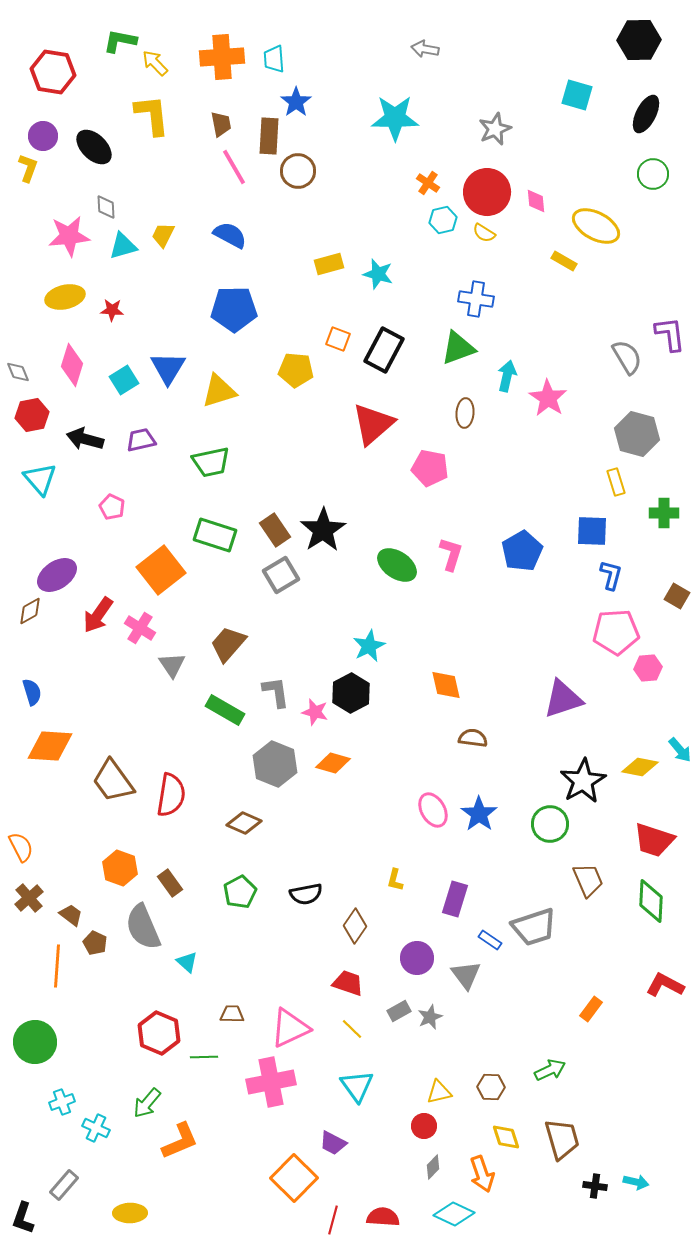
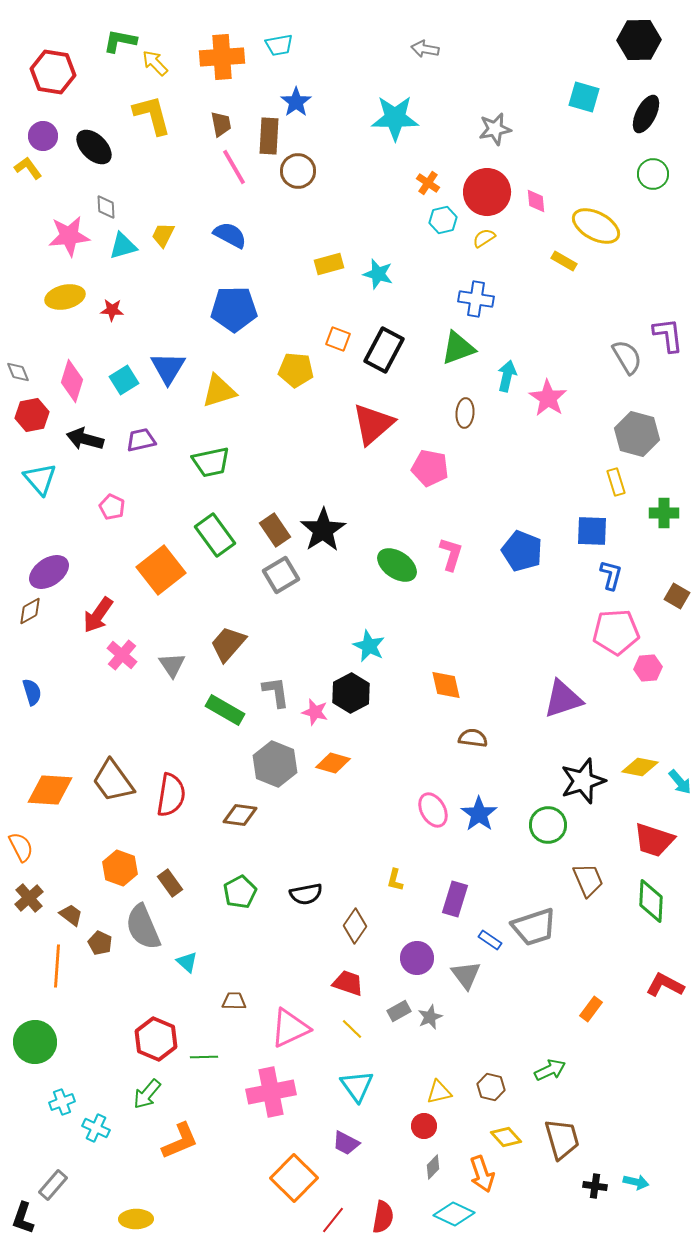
cyan trapezoid at (274, 59): moved 5 px right, 14 px up; rotated 96 degrees counterclockwise
cyan square at (577, 95): moved 7 px right, 2 px down
yellow L-shape at (152, 115): rotated 9 degrees counterclockwise
gray star at (495, 129): rotated 12 degrees clockwise
yellow L-shape at (28, 168): rotated 56 degrees counterclockwise
yellow semicircle at (484, 233): moved 5 px down; rotated 115 degrees clockwise
purple L-shape at (670, 334): moved 2 px left, 1 px down
pink diamond at (72, 365): moved 16 px down
green rectangle at (215, 535): rotated 36 degrees clockwise
blue pentagon at (522, 551): rotated 21 degrees counterclockwise
purple ellipse at (57, 575): moved 8 px left, 3 px up
pink cross at (140, 628): moved 18 px left, 27 px down; rotated 8 degrees clockwise
cyan star at (369, 646): rotated 20 degrees counterclockwise
orange diamond at (50, 746): moved 44 px down
cyan arrow at (680, 750): moved 32 px down
black star at (583, 781): rotated 12 degrees clockwise
brown diamond at (244, 823): moved 4 px left, 8 px up; rotated 16 degrees counterclockwise
green circle at (550, 824): moved 2 px left, 1 px down
brown pentagon at (95, 943): moved 5 px right
brown trapezoid at (232, 1014): moved 2 px right, 13 px up
red hexagon at (159, 1033): moved 3 px left, 6 px down
pink cross at (271, 1082): moved 10 px down
brown hexagon at (491, 1087): rotated 12 degrees clockwise
green arrow at (147, 1103): moved 9 px up
yellow diamond at (506, 1137): rotated 24 degrees counterclockwise
purple trapezoid at (333, 1143): moved 13 px right
gray rectangle at (64, 1185): moved 11 px left
yellow ellipse at (130, 1213): moved 6 px right, 6 px down
red semicircle at (383, 1217): rotated 96 degrees clockwise
red line at (333, 1220): rotated 24 degrees clockwise
